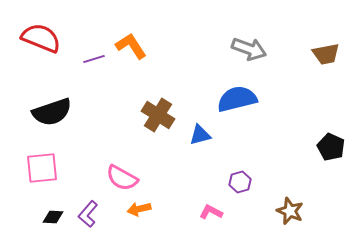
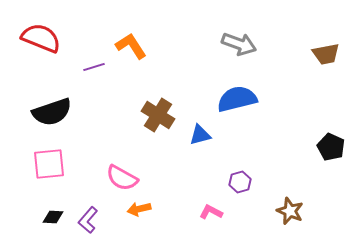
gray arrow: moved 10 px left, 5 px up
purple line: moved 8 px down
pink square: moved 7 px right, 4 px up
purple L-shape: moved 6 px down
